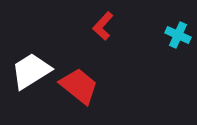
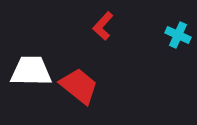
white trapezoid: rotated 33 degrees clockwise
